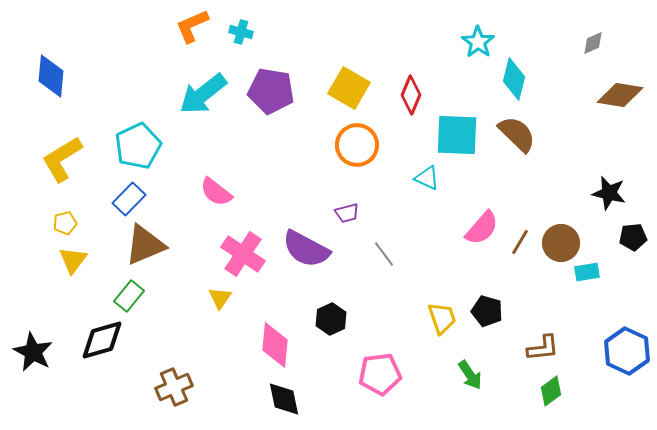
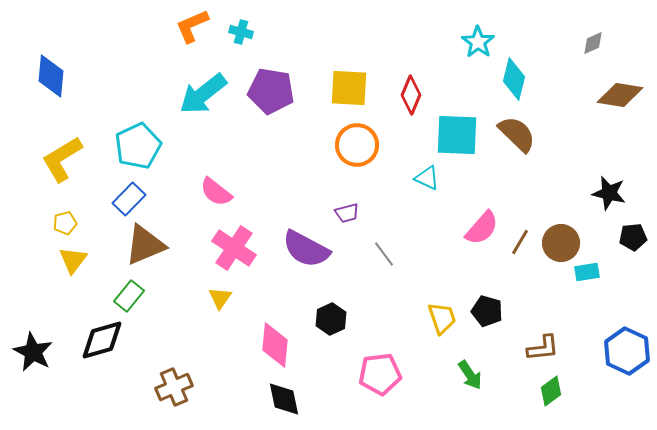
yellow square at (349, 88): rotated 27 degrees counterclockwise
pink cross at (243, 254): moved 9 px left, 6 px up
